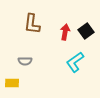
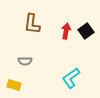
red arrow: moved 1 px right, 1 px up
cyan L-shape: moved 4 px left, 16 px down
yellow rectangle: moved 2 px right, 2 px down; rotated 16 degrees clockwise
